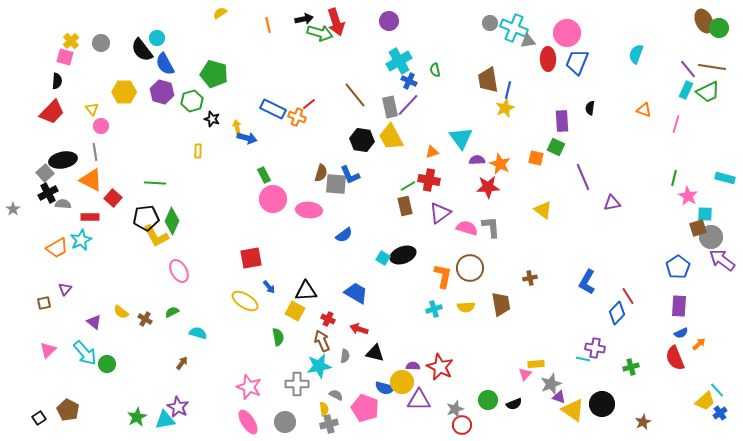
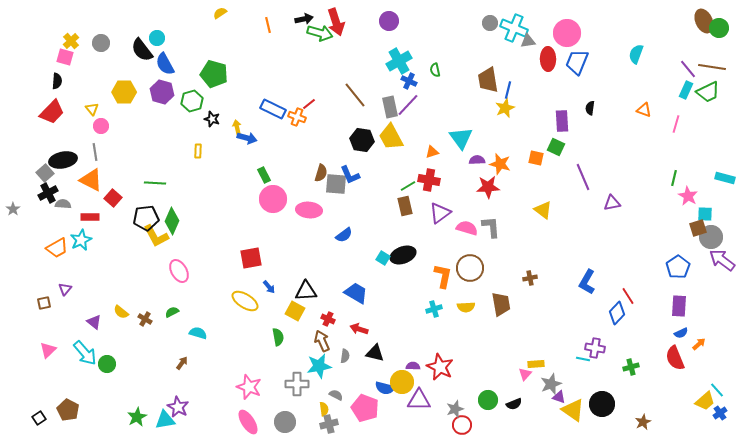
orange star at (500, 164): rotated 10 degrees counterclockwise
